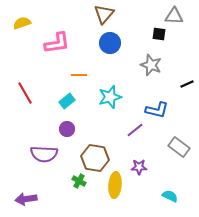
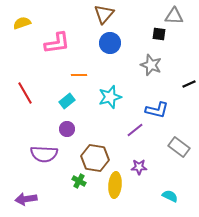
black line: moved 2 px right
